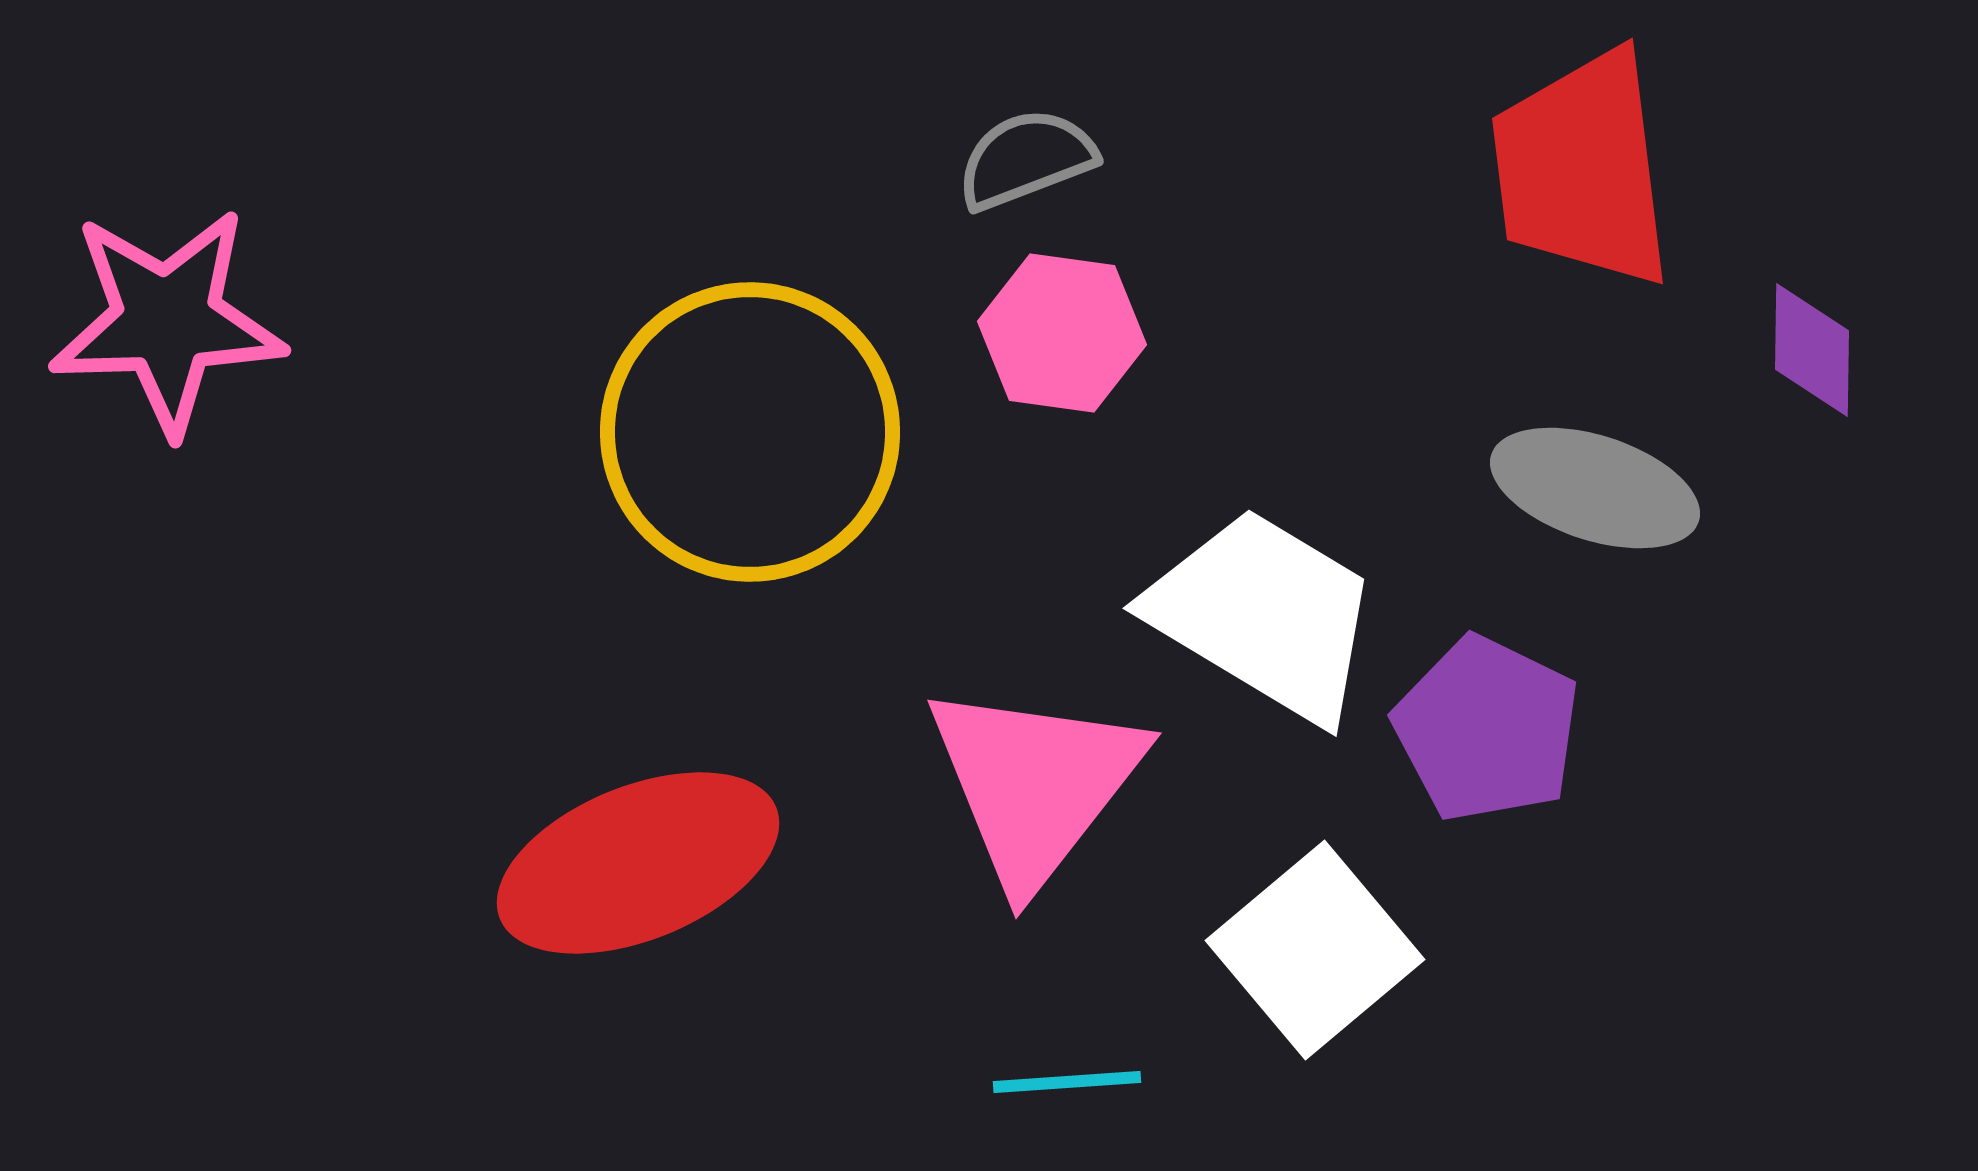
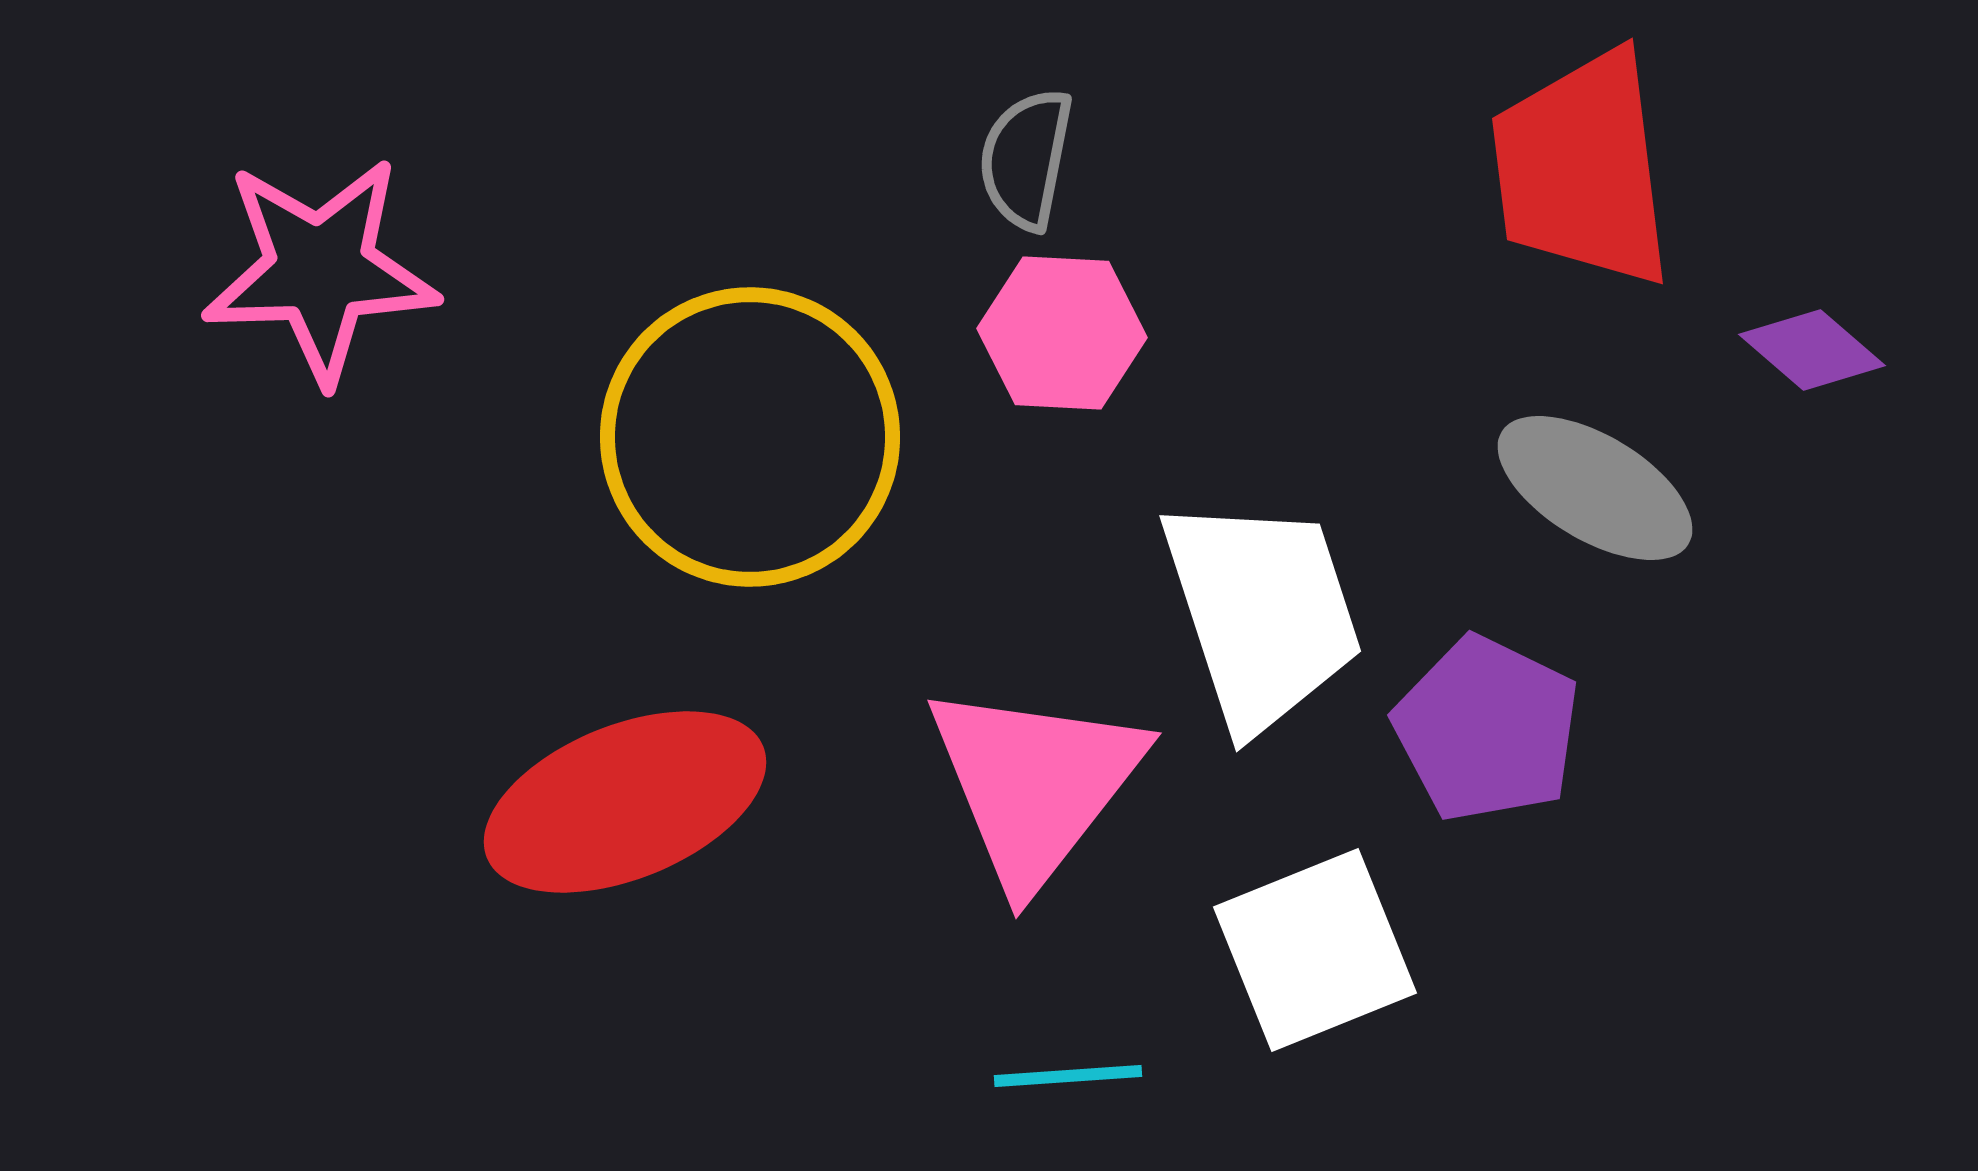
gray semicircle: rotated 58 degrees counterclockwise
pink star: moved 153 px right, 51 px up
pink hexagon: rotated 5 degrees counterclockwise
purple diamond: rotated 50 degrees counterclockwise
yellow circle: moved 5 px down
gray ellipse: rotated 13 degrees clockwise
white trapezoid: moved 2 px left, 2 px up; rotated 41 degrees clockwise
red ellipse: moved 13 px left, 61 px up
white square: rotated 18 degrees clockwise
cyan line: moved 1 px right, 6 px up
